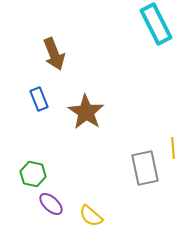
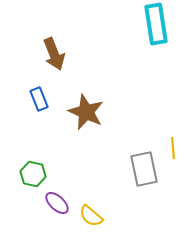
cyan rectangle: rotated 18 degrees clockwise
brown star: rotated 9 degrees counterclockwise
gray rectangle: moved 1 px left, 1 px down
purple ellipse: moved 6 px right, 1 px up
